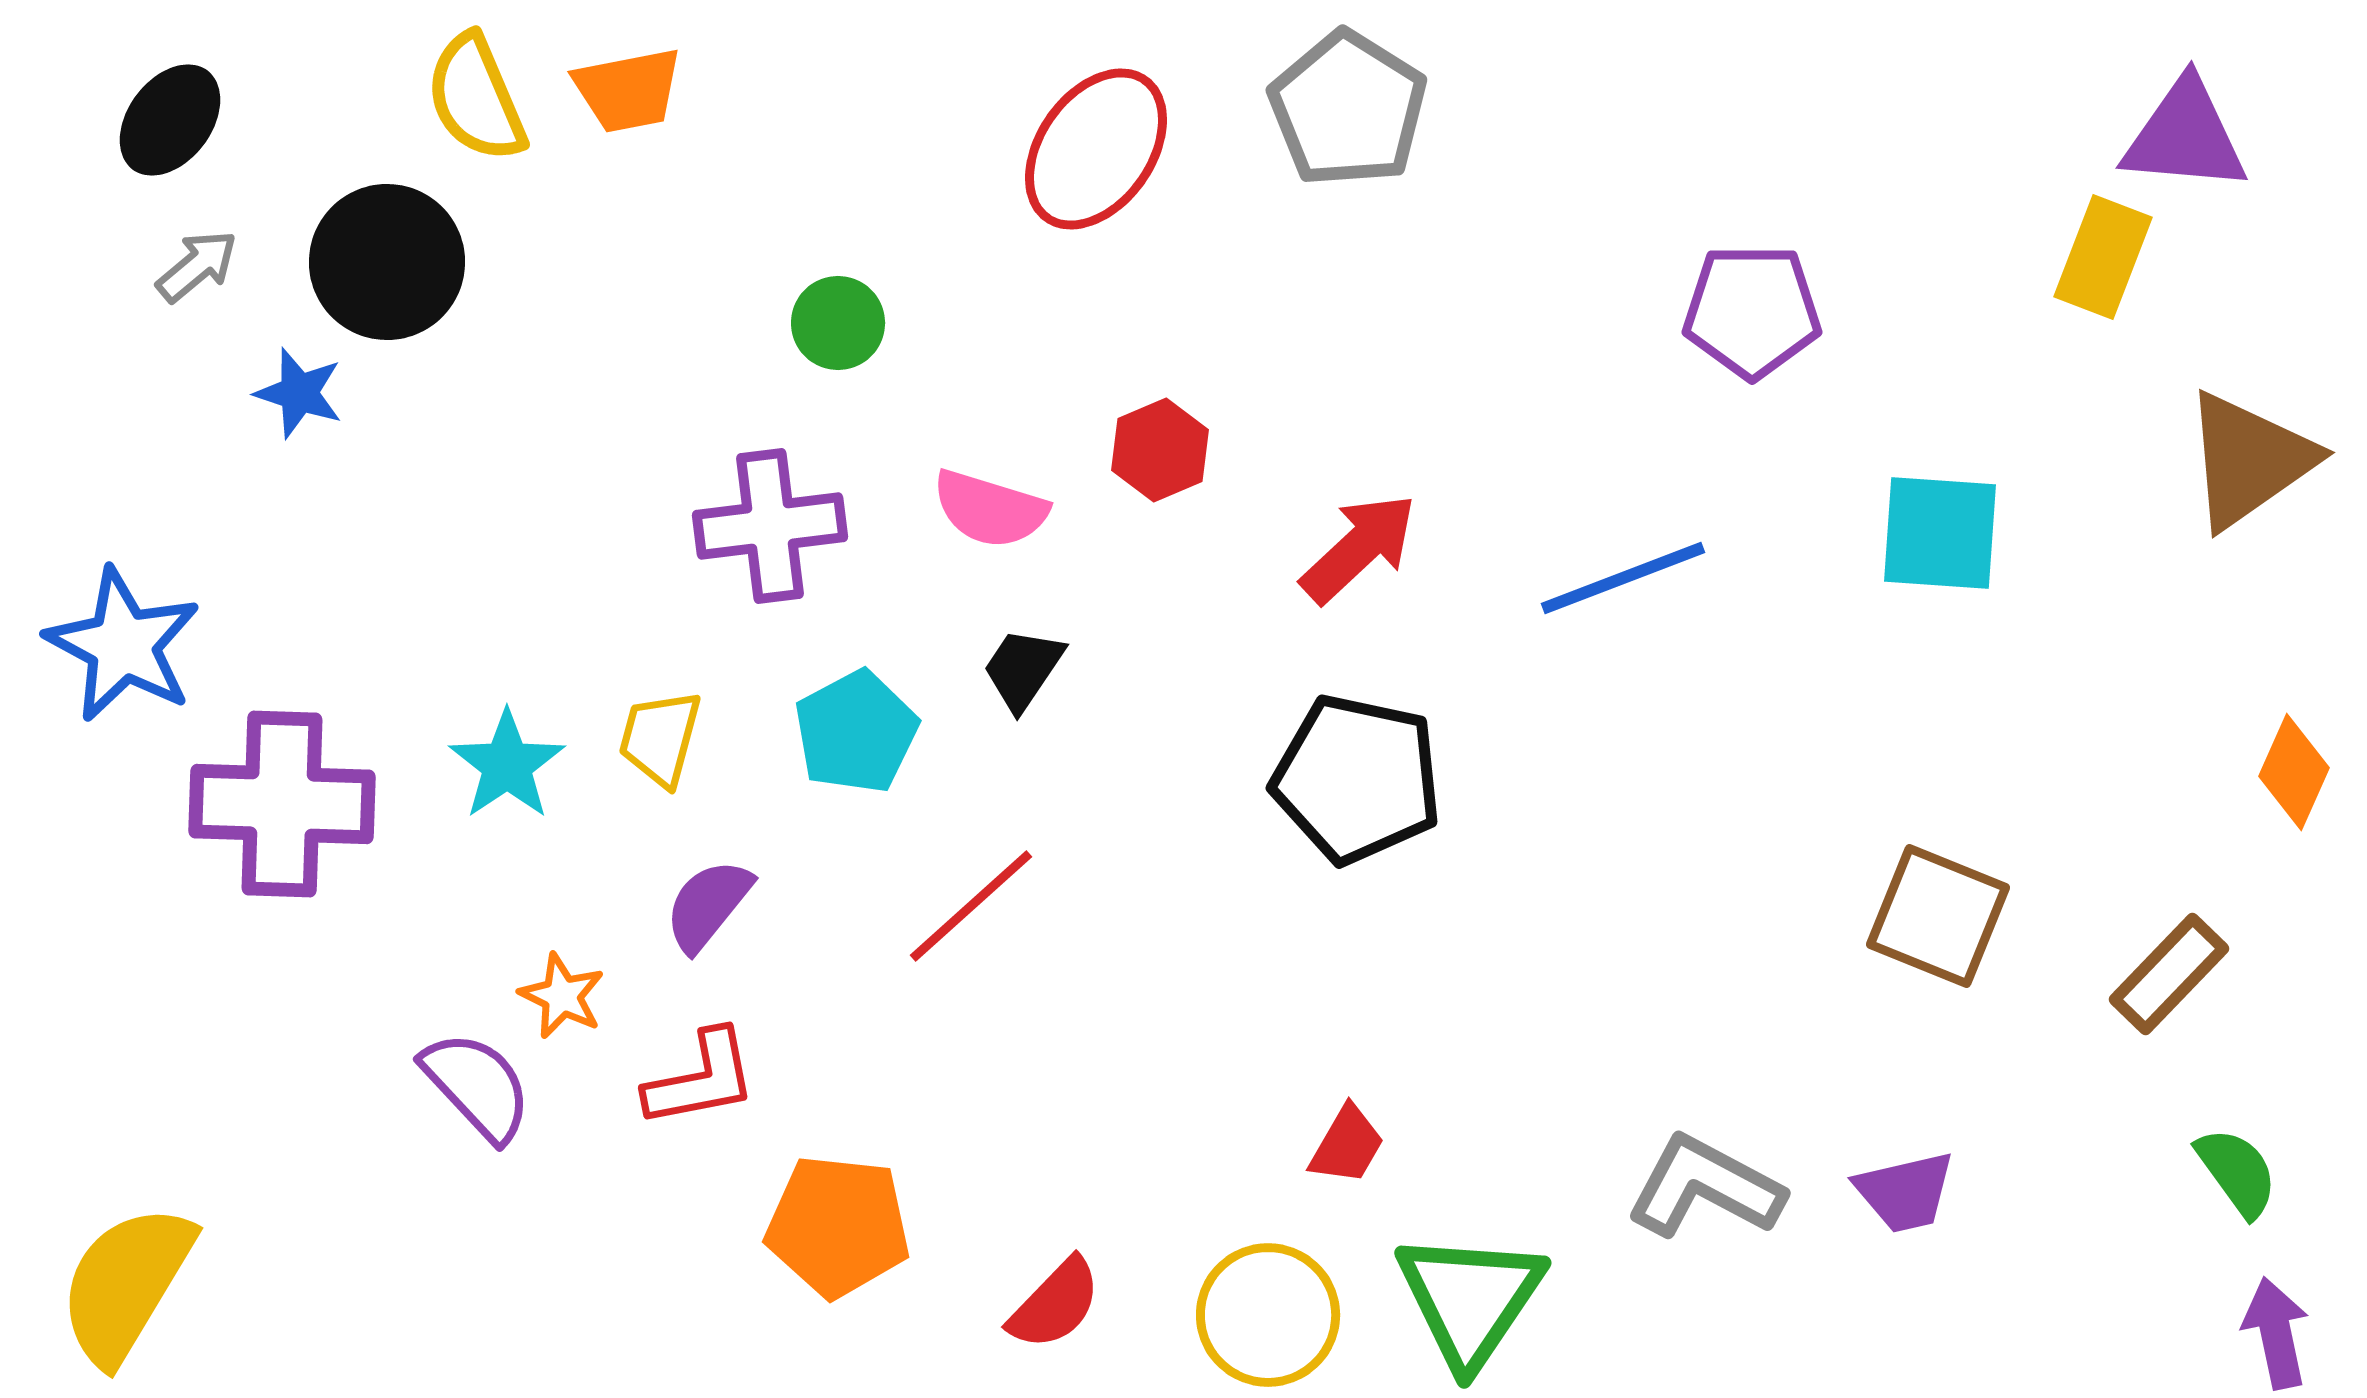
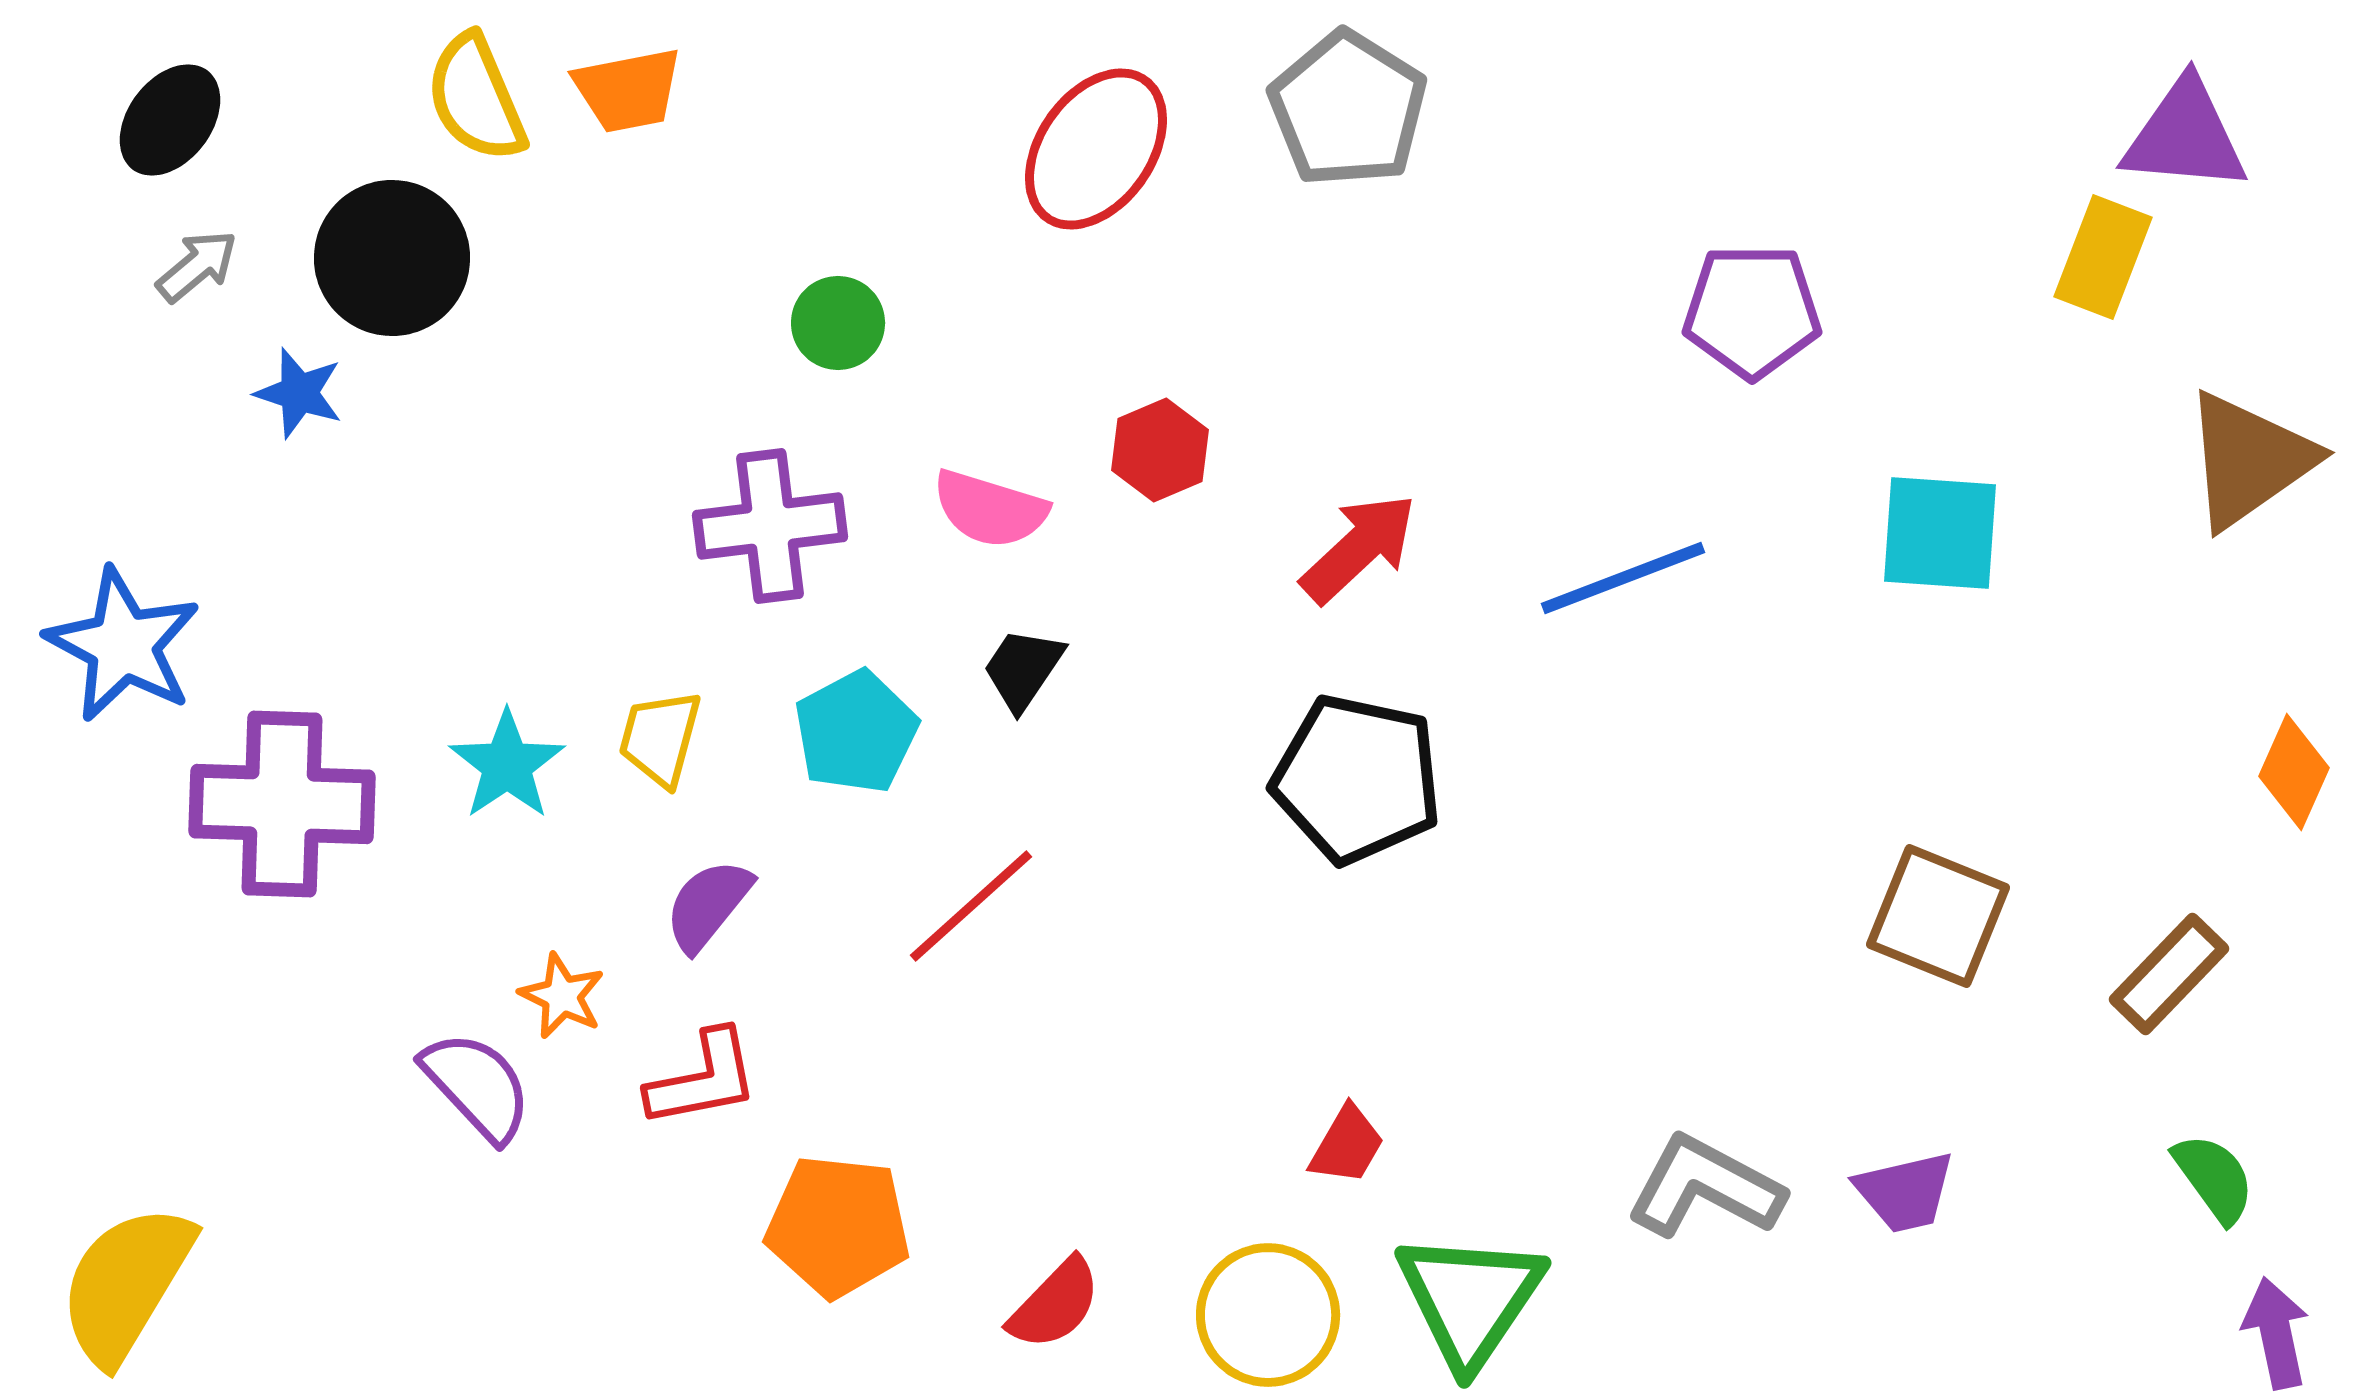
black circle at (387, 262): moved 5 px right, 4 px up
red L-shape at (701, 1079): moved 2 px right
green semicircle at (2237, 1172): moved 23 px left, 6 px down
